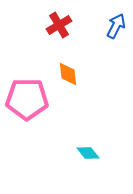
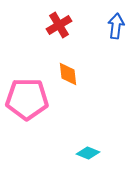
blue arrow: rotated 20 degrees counterclockwise
cyan diamond: rotated 30 degrees counterclockwise
